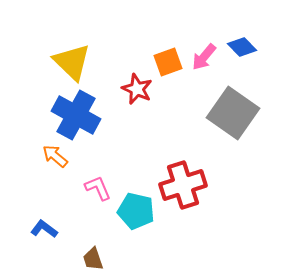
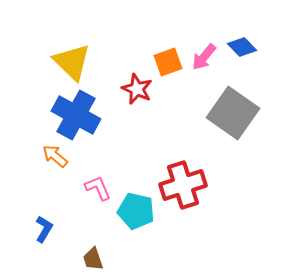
blue L-shape: rotated 84 degrees clockwise
